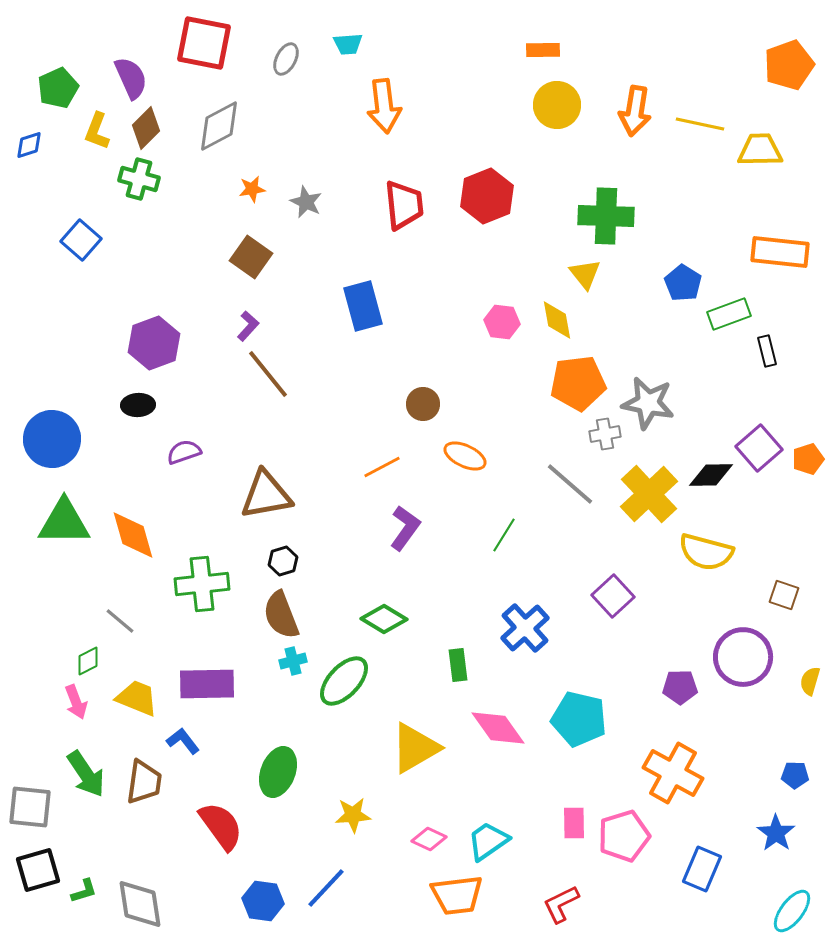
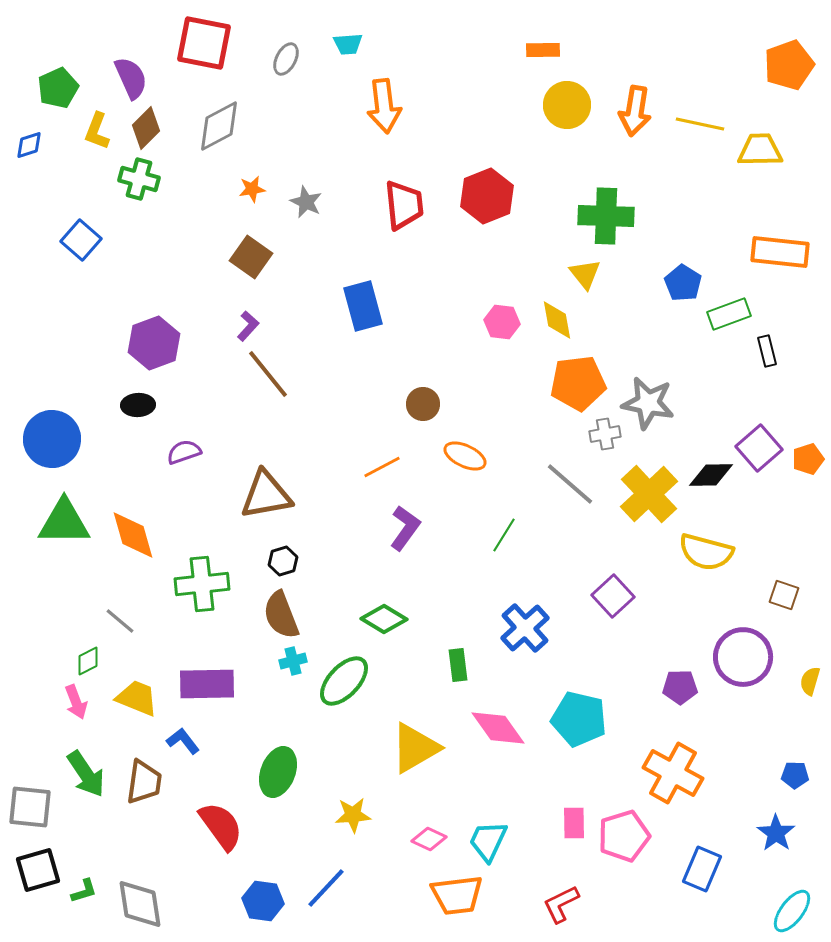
yellow circle at (557, 105): moved 10 px right
cyan trapezoid at (488, 841): rotated 30 degrees counterclockwise
